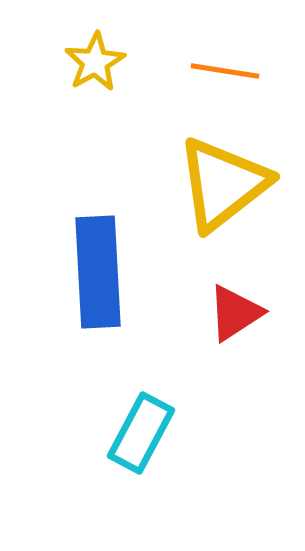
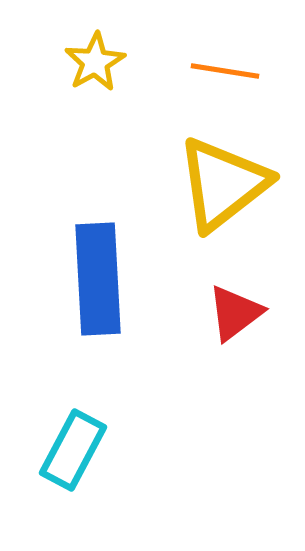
blue rectangle: moved 7 px down
red triangle: rotated 4 degrees counterclockwise
cyan rectangle: moved 68 px left, 17 px down
